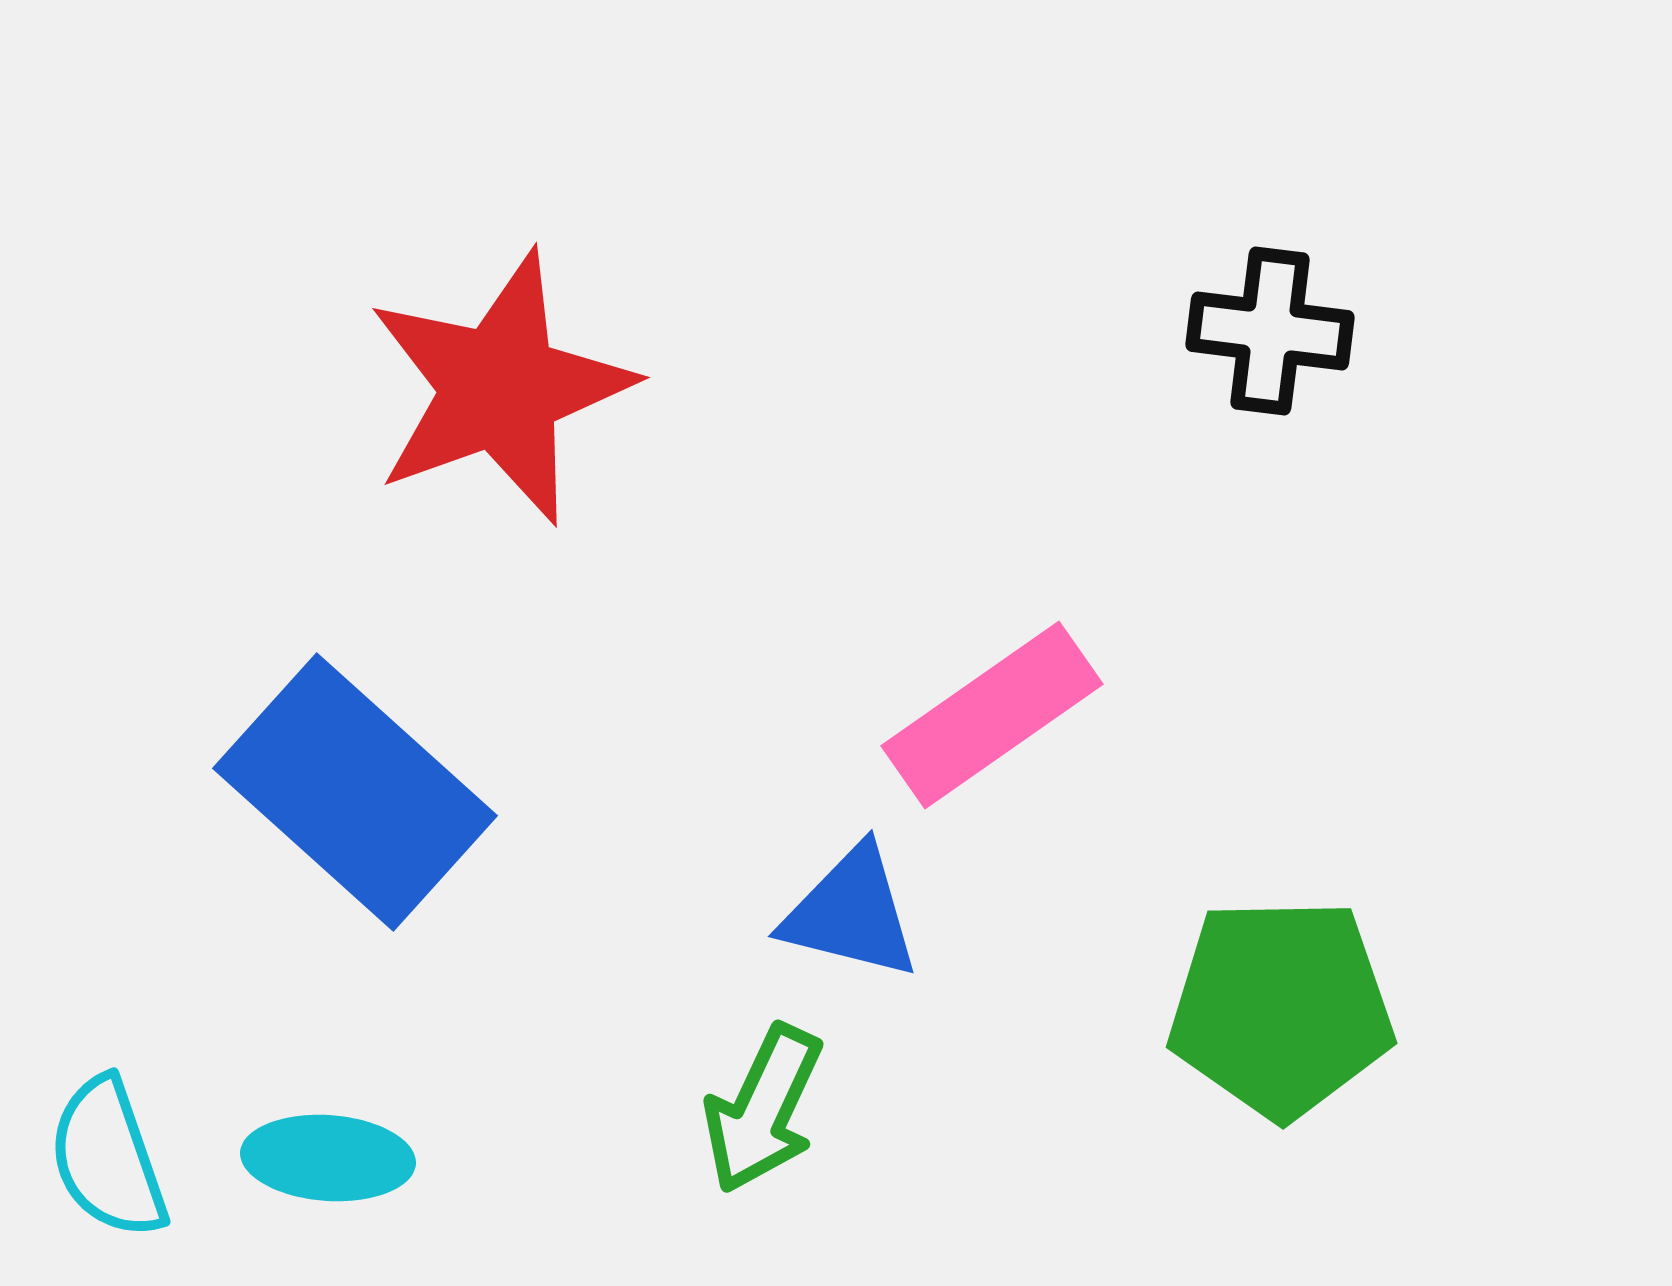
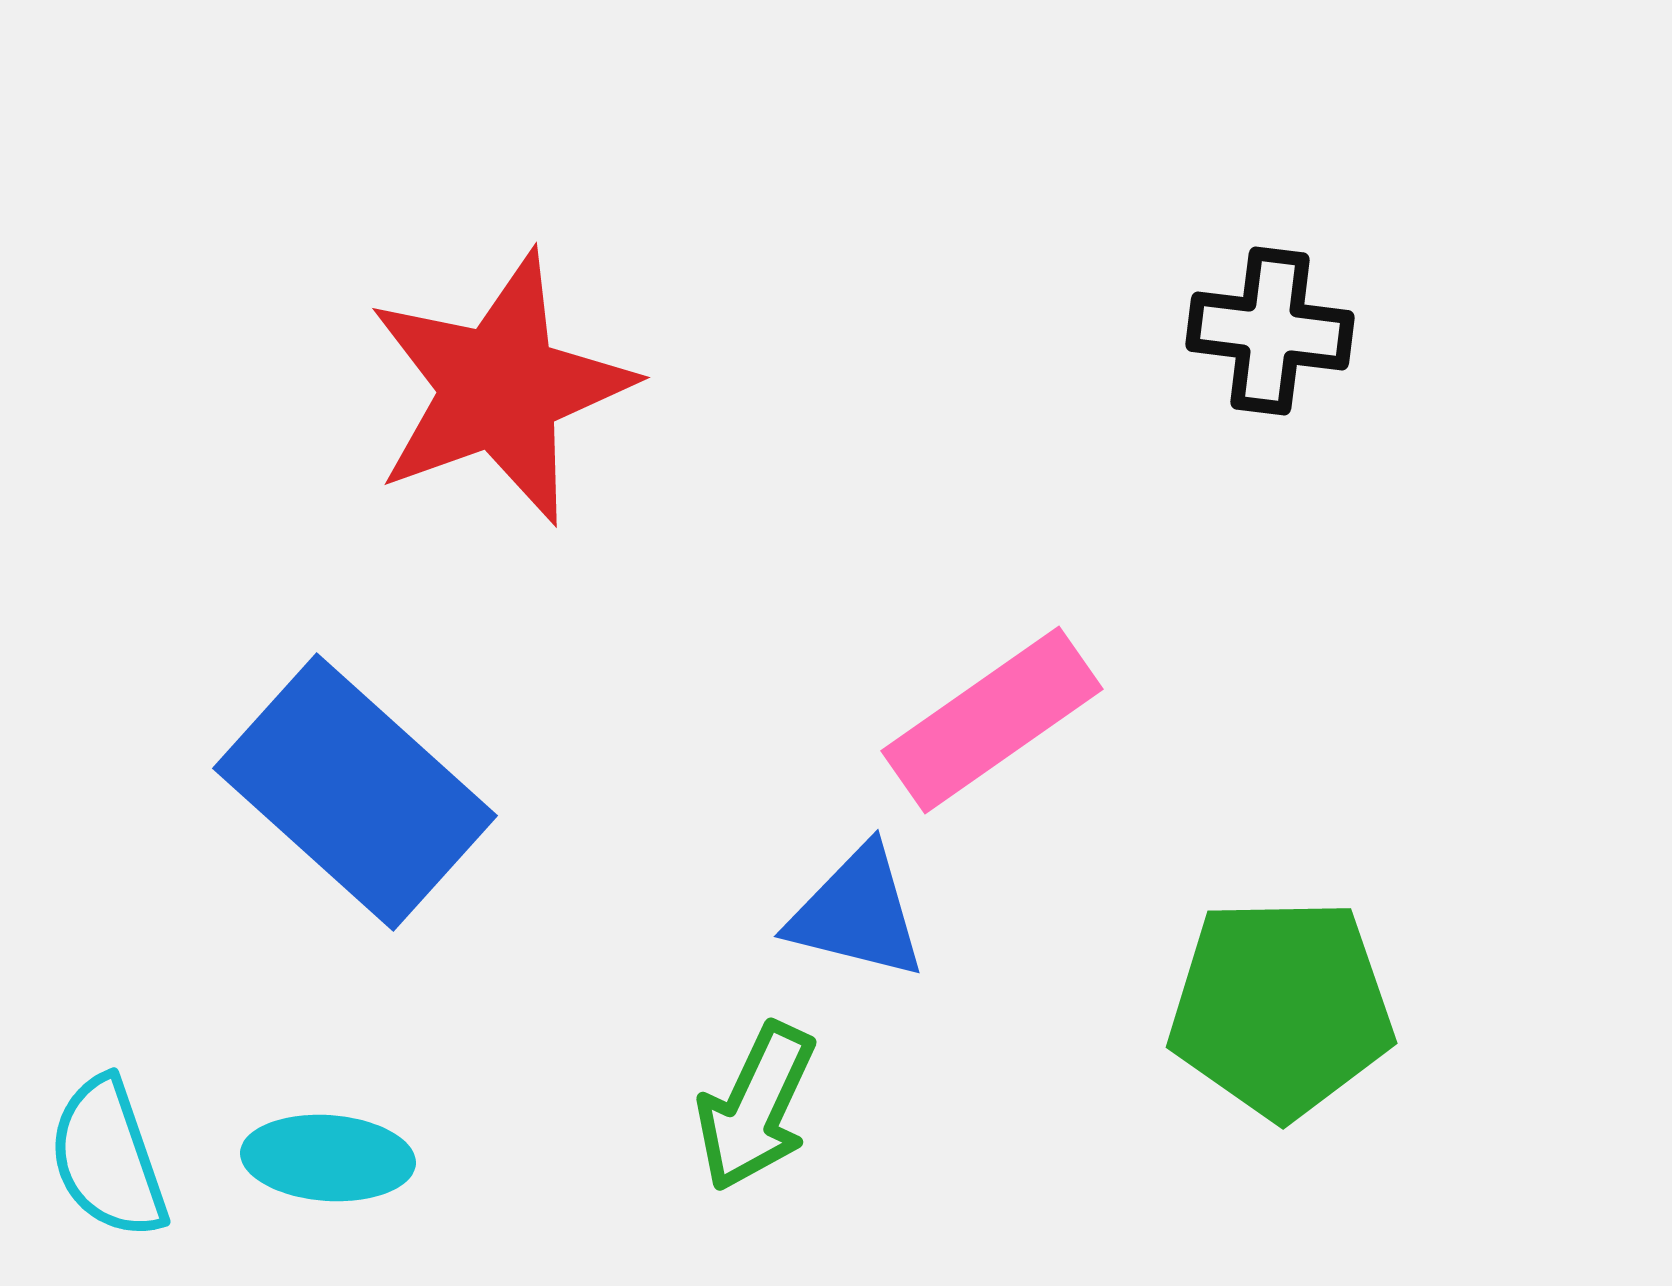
pink rectangle: moved 5 px down
blue triangle: moved 6 px right
green arrow: moved 7 px left, 2 px up
